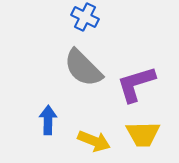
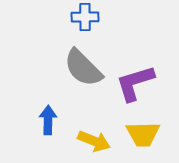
blue cross: rotated 28 degrees counterclockwise
purple L-shape: moved 1 px left, 1 px up
